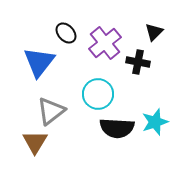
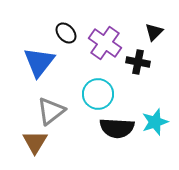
purple cross: rotated 16 degrees counterclockwise
